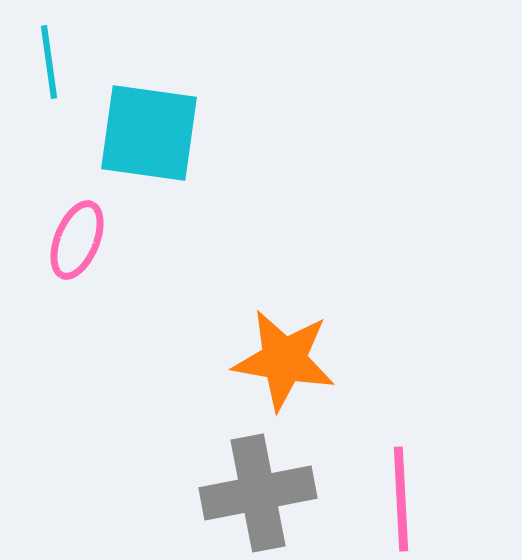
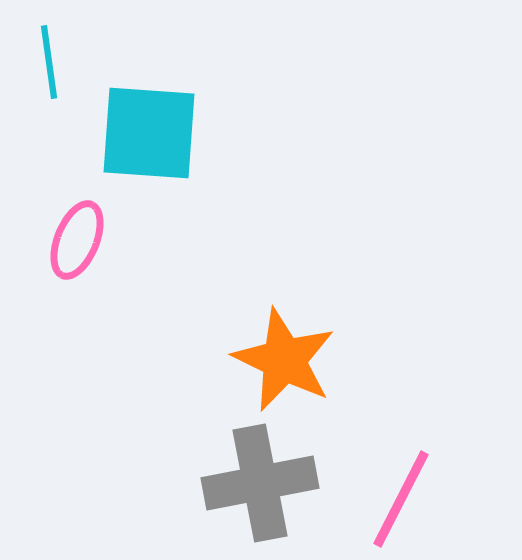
cyan square: rotated 4 degrees counterclockwise
orange star: rotated 16 degrees clockwise
gray cross: moved 2 px right, 10 px up
pink line: rotated 30 degrees clockwise
